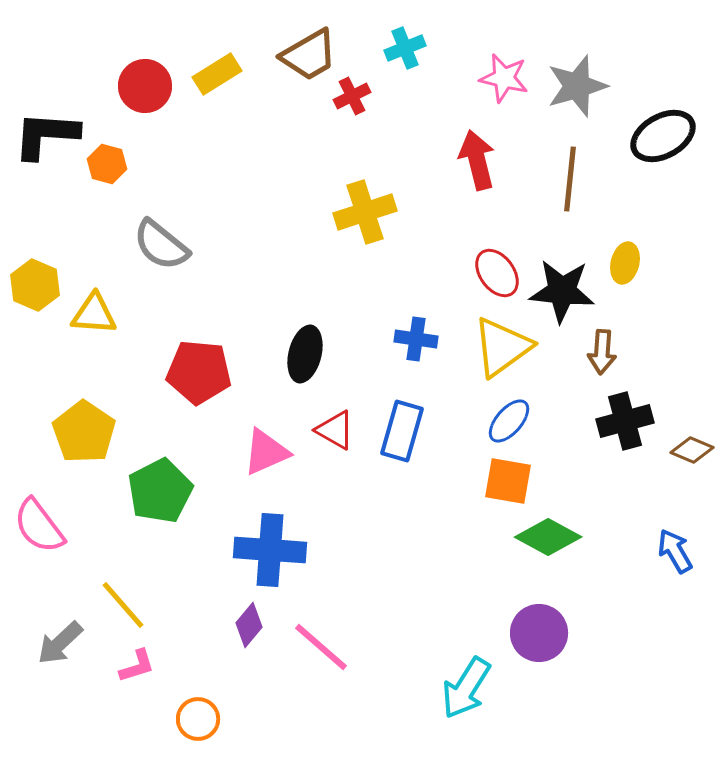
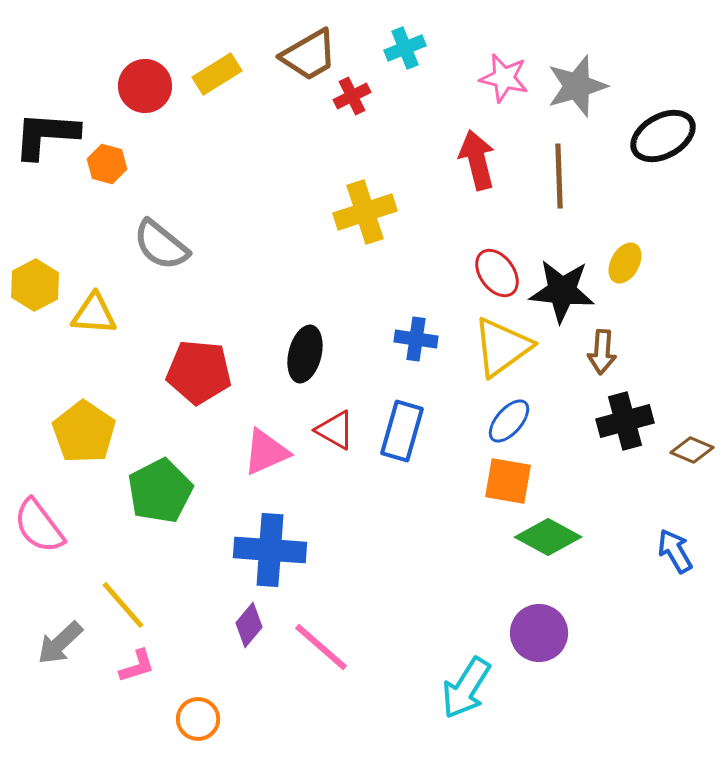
brown line at (570, 179): moved 11 px left, 3 px up; rotated 8 degrees counterclockwise
yellow ellipse at (625, 263): rotated 15 degrees clockwise
yellow hexagon at (35, 285): rotated 9 degrees clockwise
